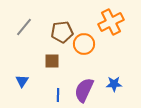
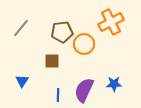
gray line: moved 3 px left, 1 px down
